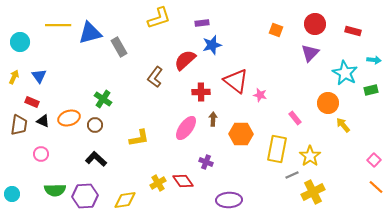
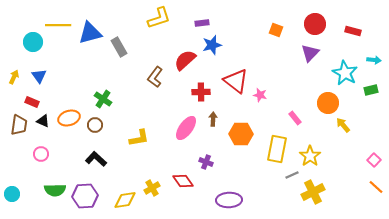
cyan circle at (20, 42): moved 13 px right
yellow cross at (158, 183): moved 6 px left, 5 px down
